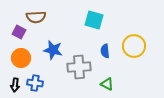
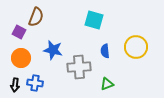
brown semicircle: rotated 66 degrees counterclockwise
yellow circle: moved 2 px right, 1 px down
green triangle: rotated 48 degrees counterclockwise
